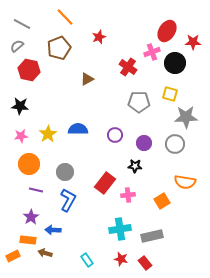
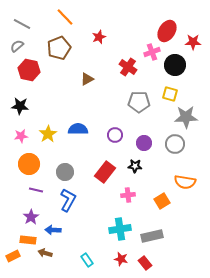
black circle at (175, 63): moved 2 px down
red rectangle at (105, 183): moved 11 px up
